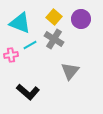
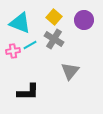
purple circle: moved 3 px right, 1 px down
pink cross: moved 2 px right, 4 px up
black L-shape: rotated 40 degrees counterclockwise
